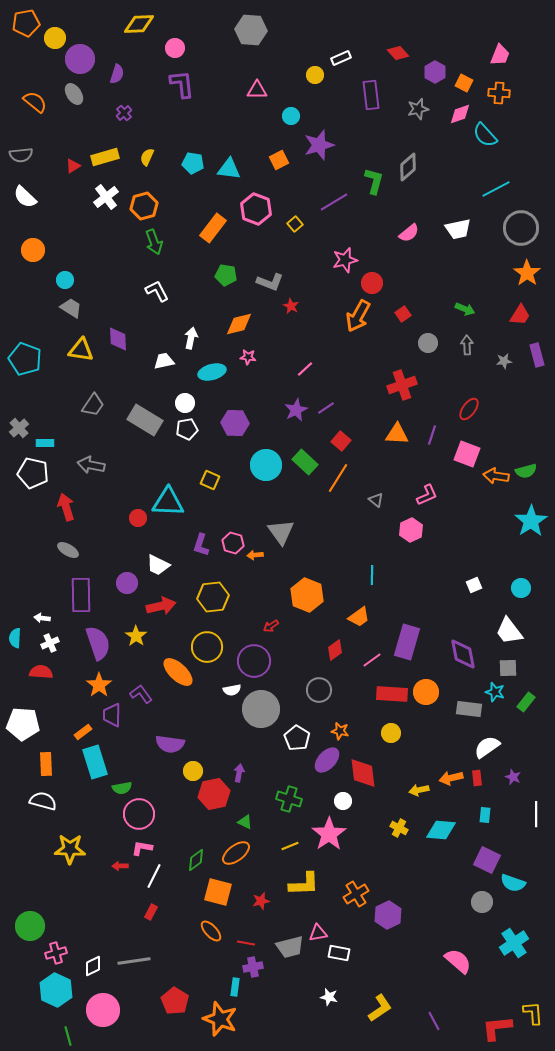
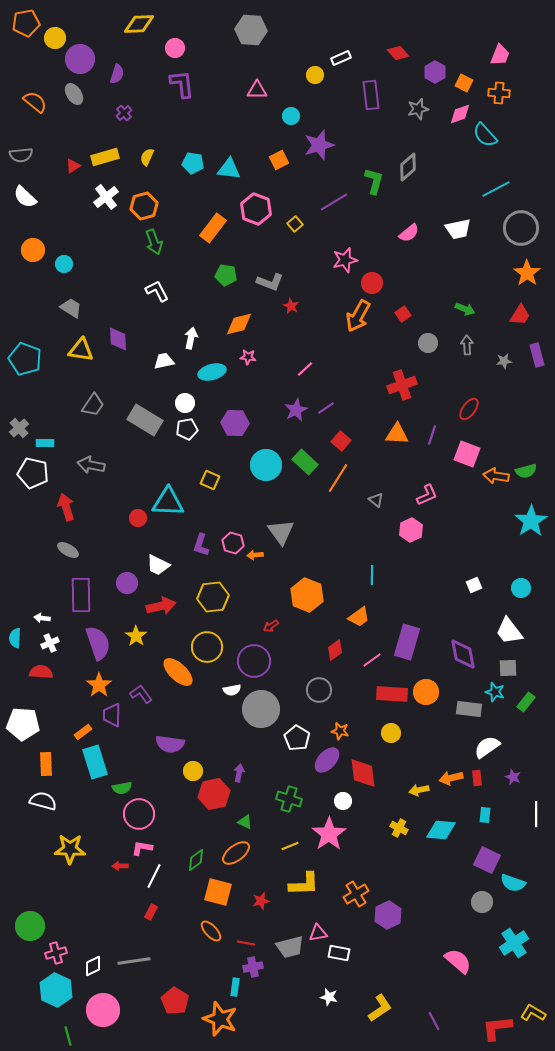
cyan circle at (65, 280): moved 1 px left, 16 px up
yellow L-shape at (533, 1013): rotated 55 degrees counterclockwise
